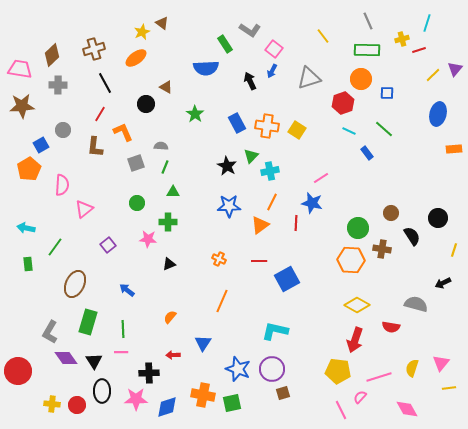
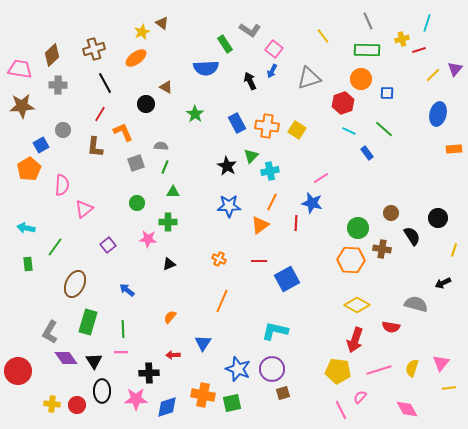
pink line at (379, 377): moved 7 px up
